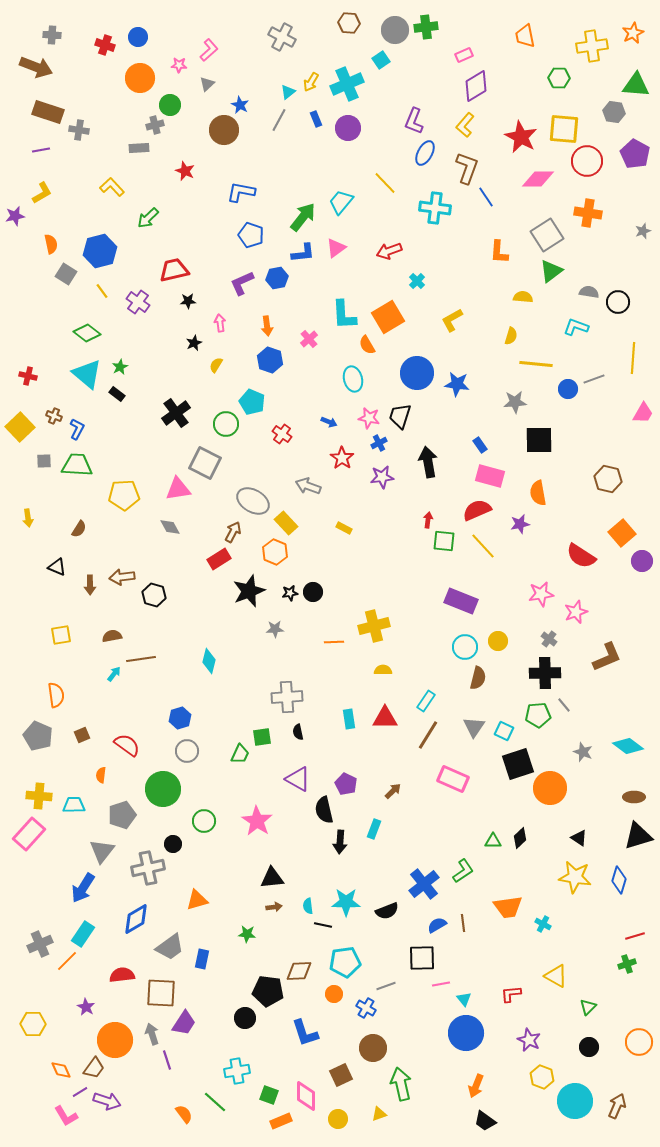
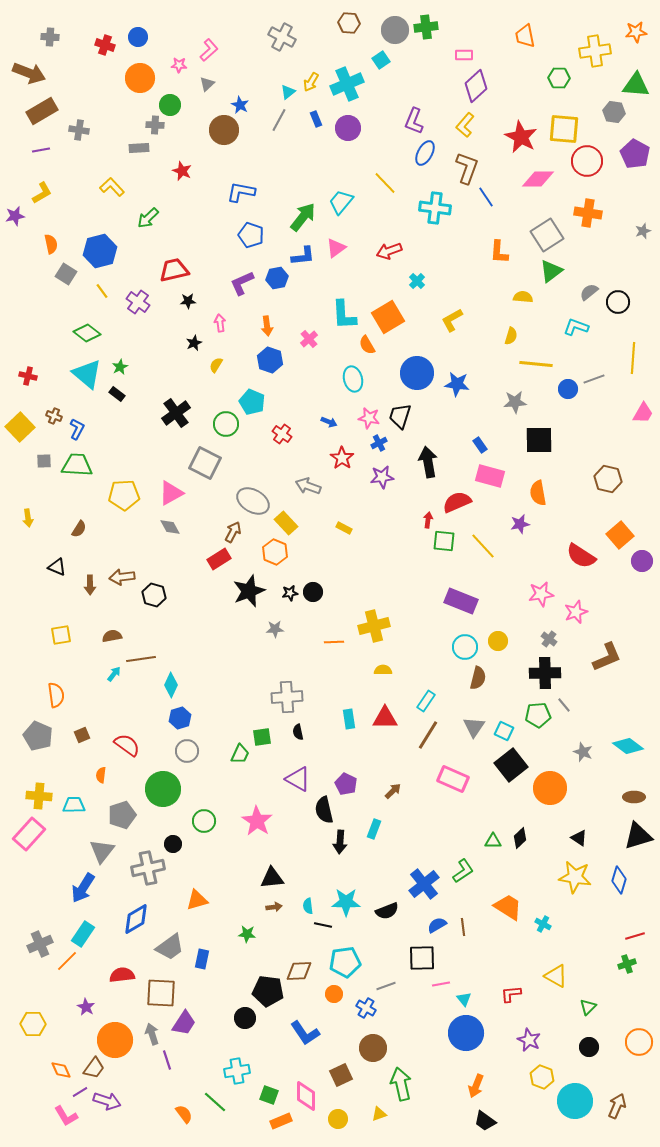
orange star at (633, 33): moved 3 px right, 1 px up; rotated 20 degrees clockwise
gray cross at (52, 35): moved 2 px left, 2 px down
yellow cross at (592, 46): moved 3 px right, 5 px down
pink rectangle at (464, 55): rotated 24 degrees clockwise
brown arrow at (36, 67): moved 7 px left, 6 px down
purple diamond at (476, 86): rotated 12 degrees counterclockwise
brown rectangle at (48, 112): moved 6 px left, 1 px up; rotated 48 degrees counterclockwise
gray cross at (155, 125): rotated 18 degrees clockwise
red star at (185, 171): moved 3 px left
blue L-shape at (303, 253): moved 3 px down
gray semicircle at (589, 292): rotated 48 degrees counterclockwise
pink triangle at (178, 489): moved 7 px left, 4 px down; rotated 20 degrees counterclockwise
red semicircle at (477, 510): moved 20 px left, 8 px up
orange square at (622, 533): moved 2 px left, 2 px down
cyan diamond at (209, 661): moved 38 px left, 24 px down; rotated 10 degrees clockwise
black square at (518, 764): moved 7 px left, 1 px down; rotated 20 degrees counterclockwise
orange trapezoid at (508, 907): rotated 140 degrees counterclockwise
brown line at (463, 923): moved 4 px down
blue L-shape at (305, 1033): rotated 16 degrees counterclockwise
